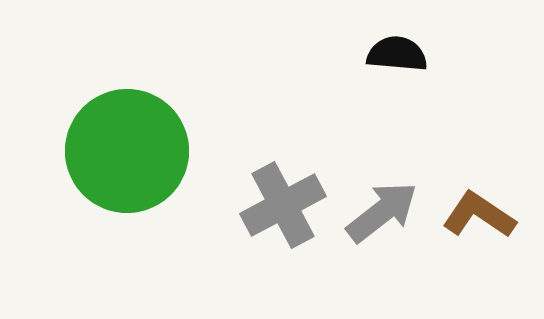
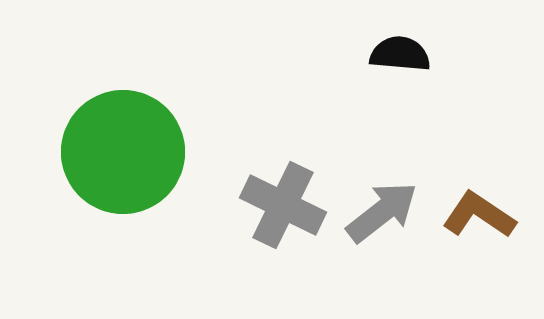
black semicircle: moved 3 px right
green circle: moved 4 px left, 1 px down
gray cross: rotated 36 degrees counterclockwise
